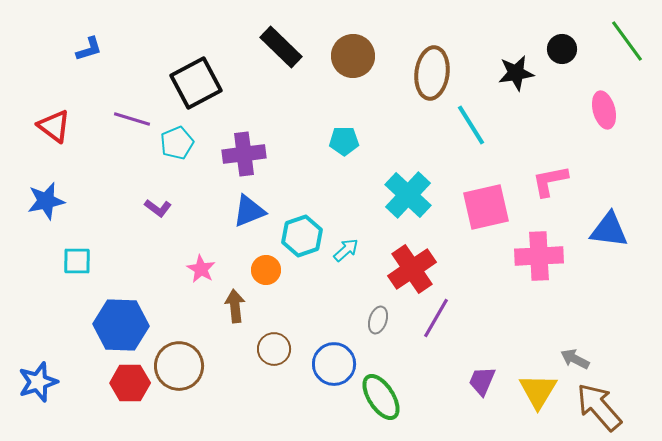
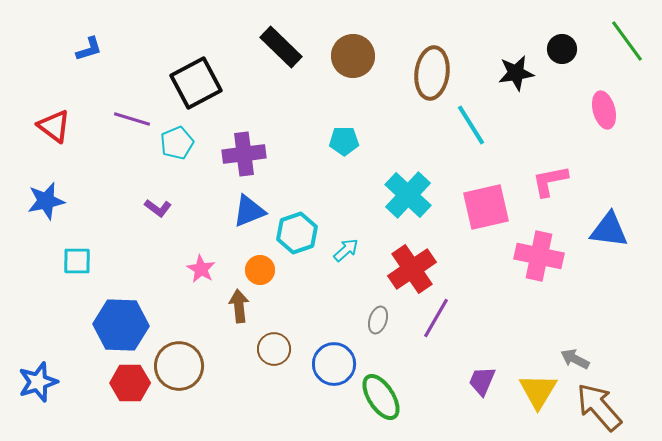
cyan hexagon at (302, 236): moved 5 px left, 3 px up
pink cross at (539, 256): rotated 15 degrees clockwise
orange circle at (266, 270): moved 6 px left
brown arrow at (235, 306): moved 4 px right
